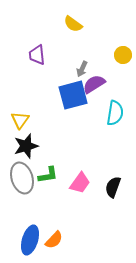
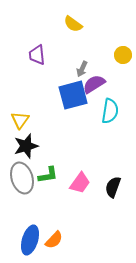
cyan semicircle: moved 5 px left, 2 px up
